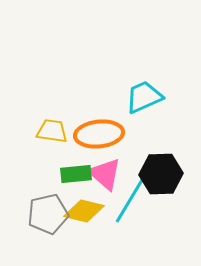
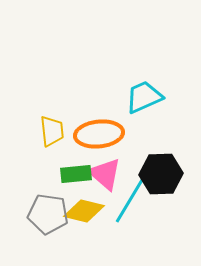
yellow trapezoid: rotated 76 degrees clockwise
gray pentagon: rotated 21 degrees clockwise
